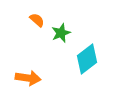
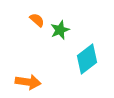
green star: moved 1 px left, 3 px up
orange arrow: moved 4 px down
